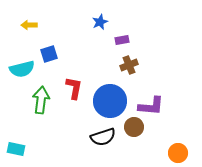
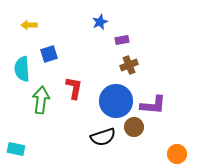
cyan semicircle: rotated 100 degrees clockwise
blue circle: moved 6 px right
purple L-shape: moved 2 px right, 1 px up
orange circle: moved 1 px left, 1 px down
